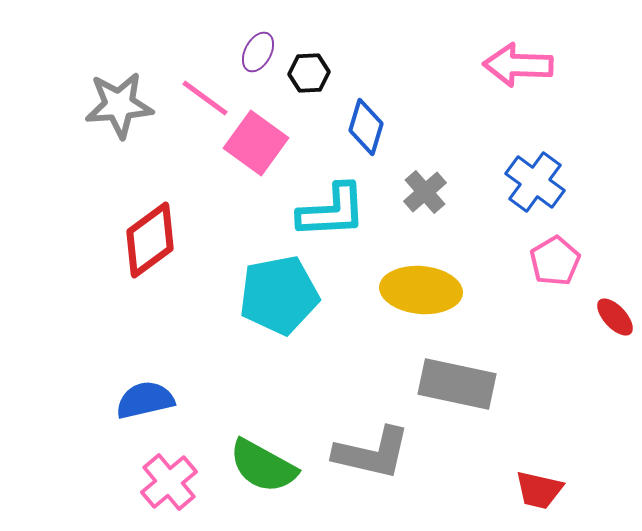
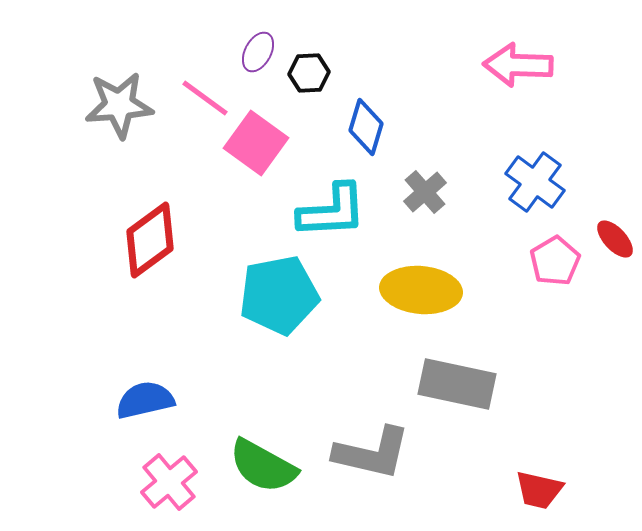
red ellipse: moved 78 px up
